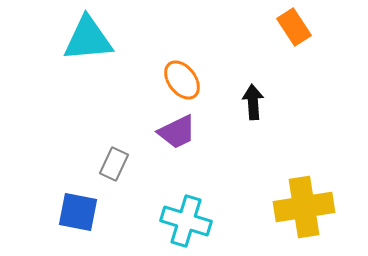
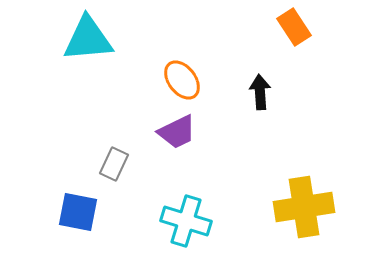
black arrow: moved 7 px right, 10 px up
